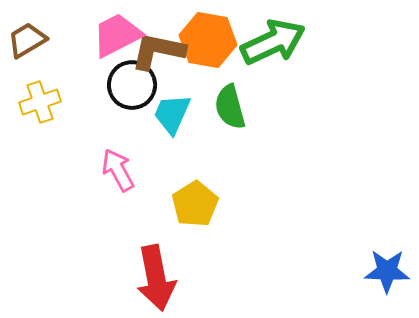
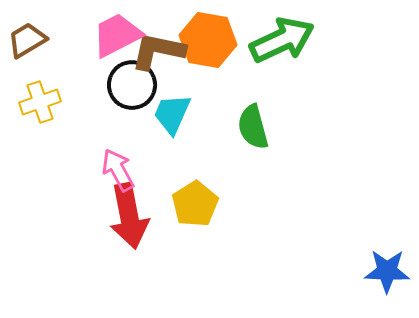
green arrow: moved 9 px right, 2 px up
green semicircle: moved 23 px right, 20 px down
red arrow: moved 27 px left, 62 px up
